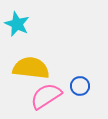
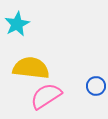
cyan star: rotated 20 degrees clockwise
blue circle: moved 16 px right
